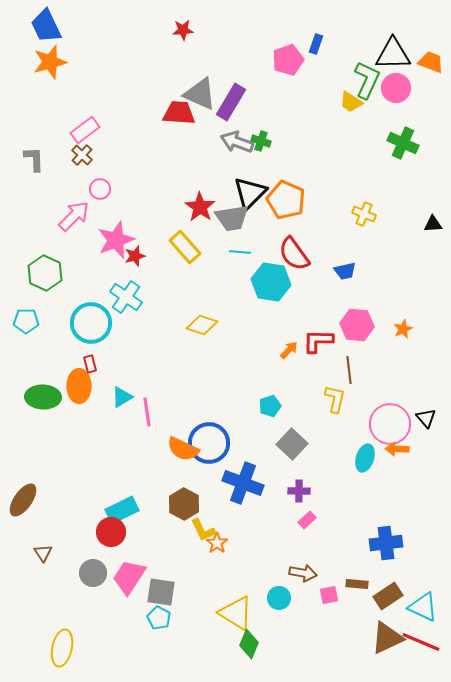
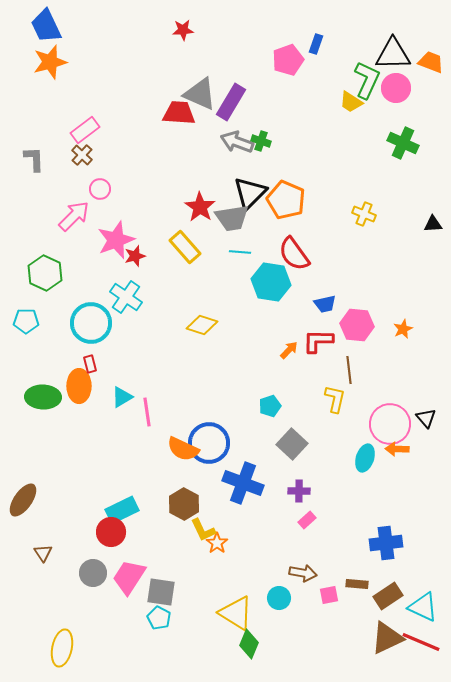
blue trapezoid at (345, 271): moved 20 px left, 33 px down
